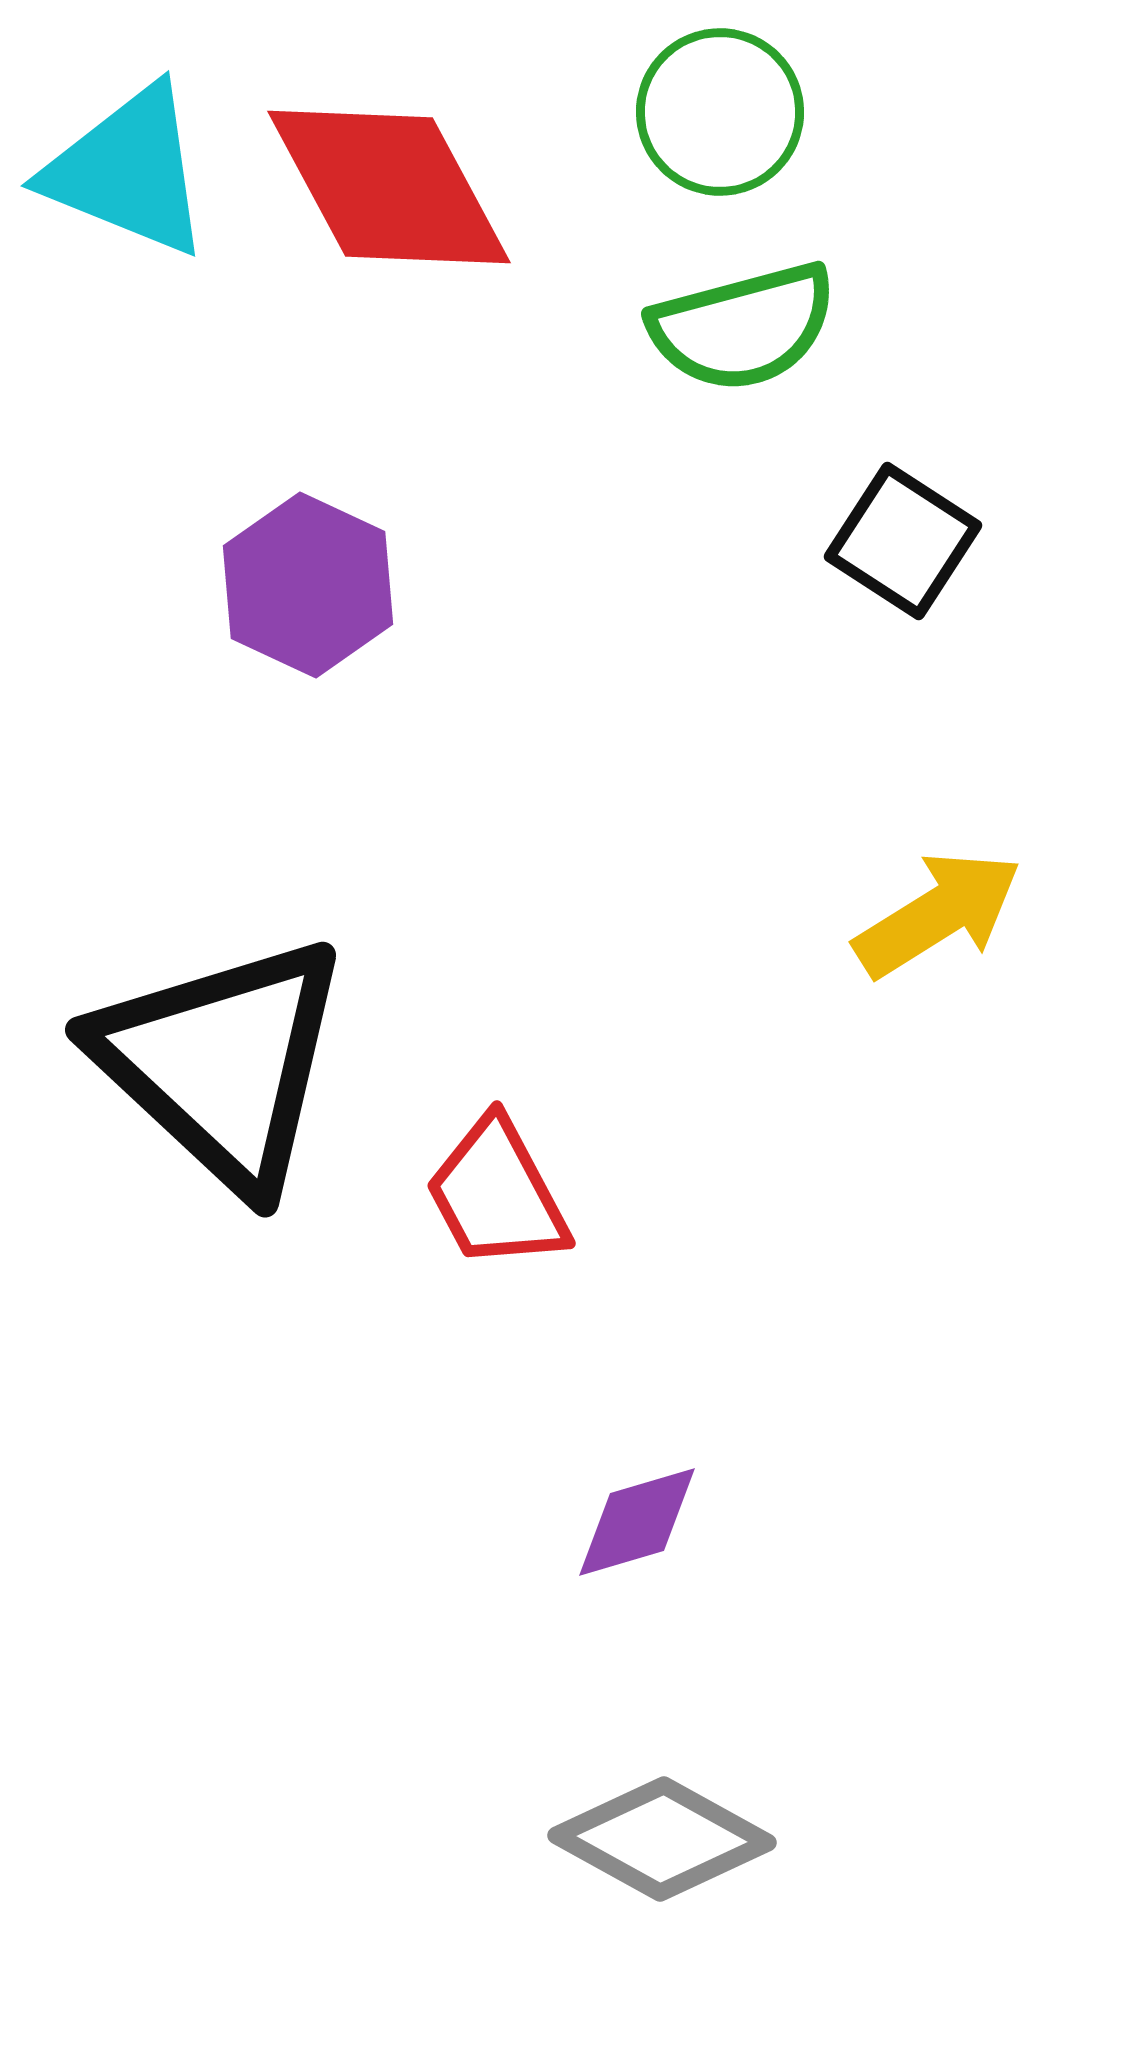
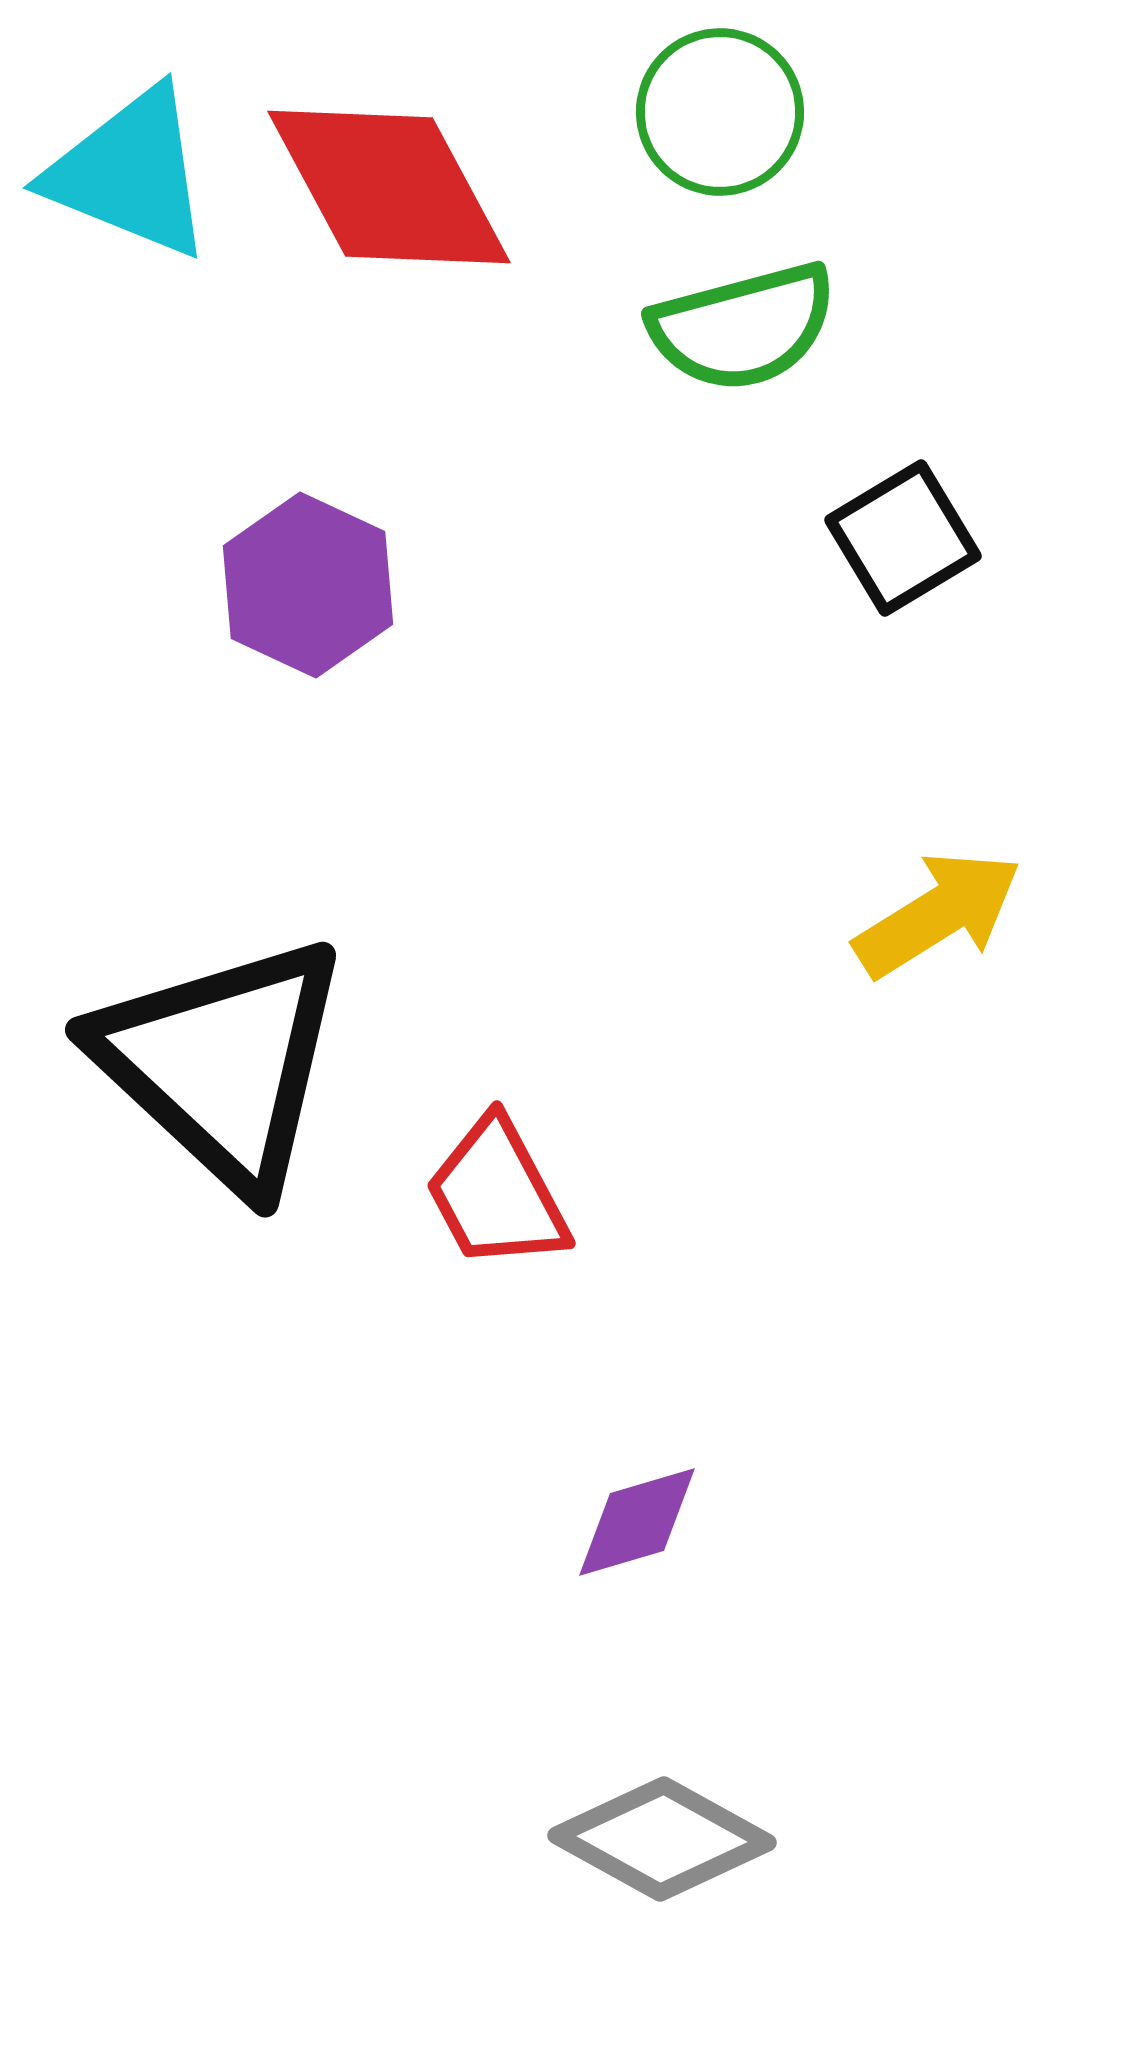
cyan triangle: moved 2 px right, 2 px down
black square: moved 3 px up; rotated 26 degrees clockwise
